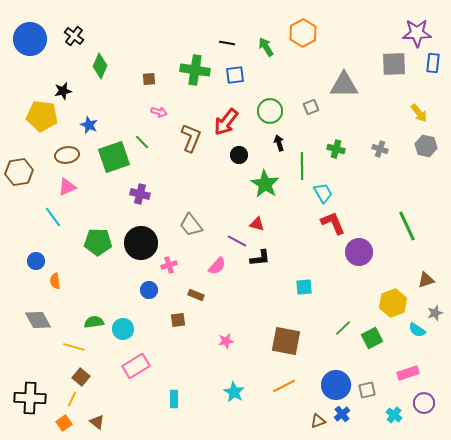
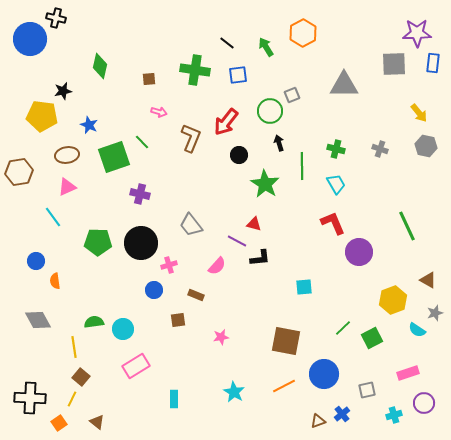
black cross at (74, 36): moved 18 px left, 18 px up; rotated 24 degrees counterclockwise
black line at (227, 43): rotated 28 degrees clockwise
green diamond at (100, 66): rotated 10 degrees counterclockwise
blue square at (235, 75): moved 3 px right
gray square at (311, 107): moved 19 px left, 12 px up
cyan trapezoid at (323, 193): moved 13 px right, 9 px up
red triangle at (257, 224): moved 3 px left
brown triangle at (426, 280): moved 2 px right; rotated 48 degrees clockwise
blue circle at (149, 290): moved 5 px right
yellow hexagon at (393, 303): moved 3 px up
pink star at (226, 341): moved 5 px left, 4 px up
yellow line at (74, 347): rotated 65 degrees clockwise
blue circle at (336, 385): moved 12 px left, 11 px up
cyan cross at (394, 415): rotated 35 degrees clockwise
orange square at (64, 423): moved 5 px left
